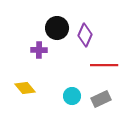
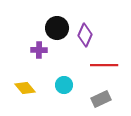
cyan circle: moved 8 px left, 11 px up
